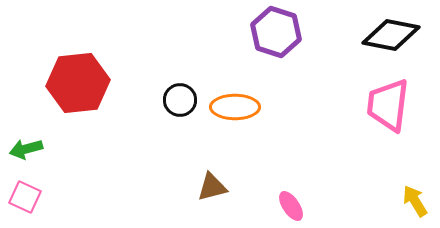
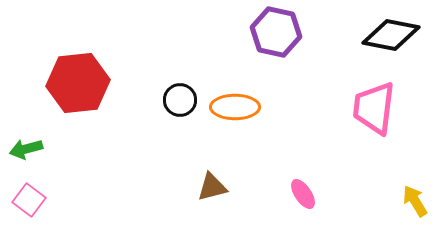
purple hexagon: rotated 6 degrees counterclockwise
pink trapezoid: moved 14 px left, 3 px down
pink square: moved 4 px right, 3 px down; rotated 12 degrees clockwise
pink ellipse: moved 12 px right, 12 px up
